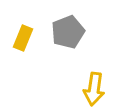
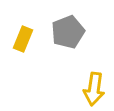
yellow rectangle: moved 1 px down
